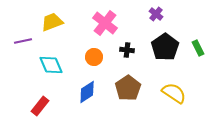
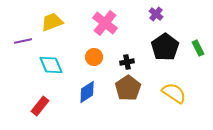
black cross: moved 12 px down; rotated 16 degrees counterclockwise
